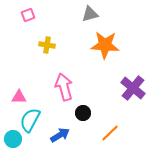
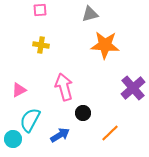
pink square: moved 12 px right, 5 px up; rotated 16 degrees clockwise
yellow cross: moved 6 px left
purple cross: rotated 10 degrees clockwise
pink triangle: moved 7 px up; rotated 28 degrees counterclockwise
